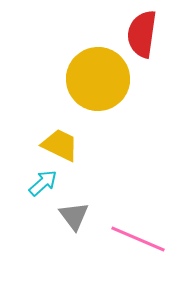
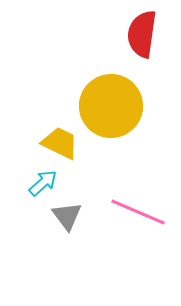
yellow circle: moved 13 px right, 27 px down
yellow trapezoid: moved 2 px up
gray triangle: moved 7 px left
pink line: moved 27 px up
